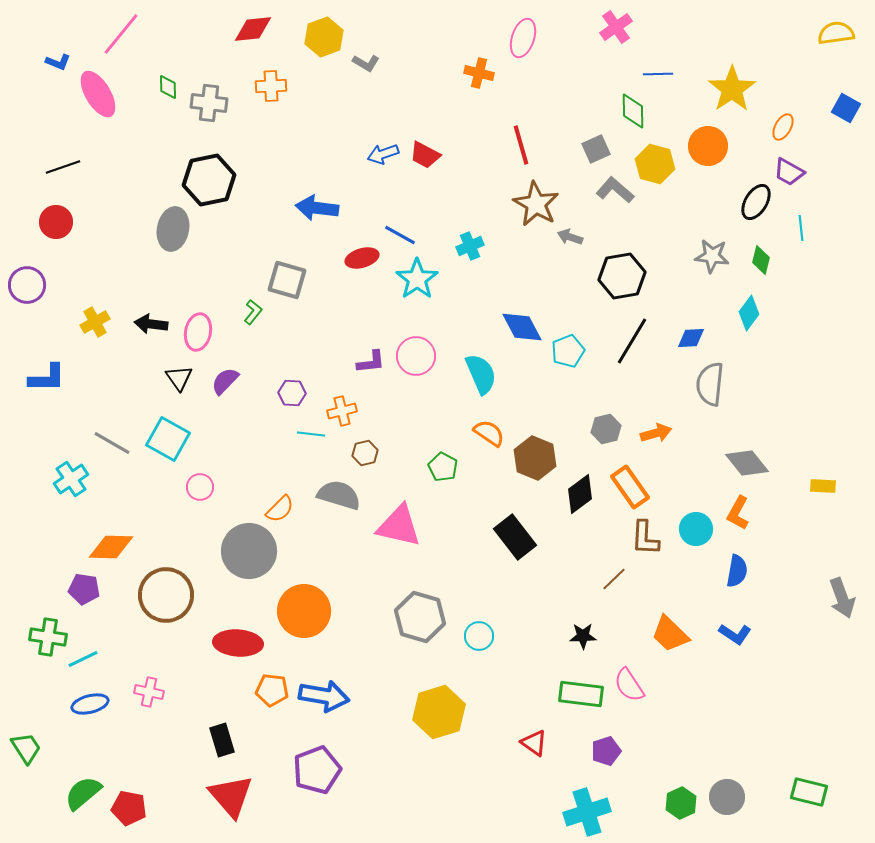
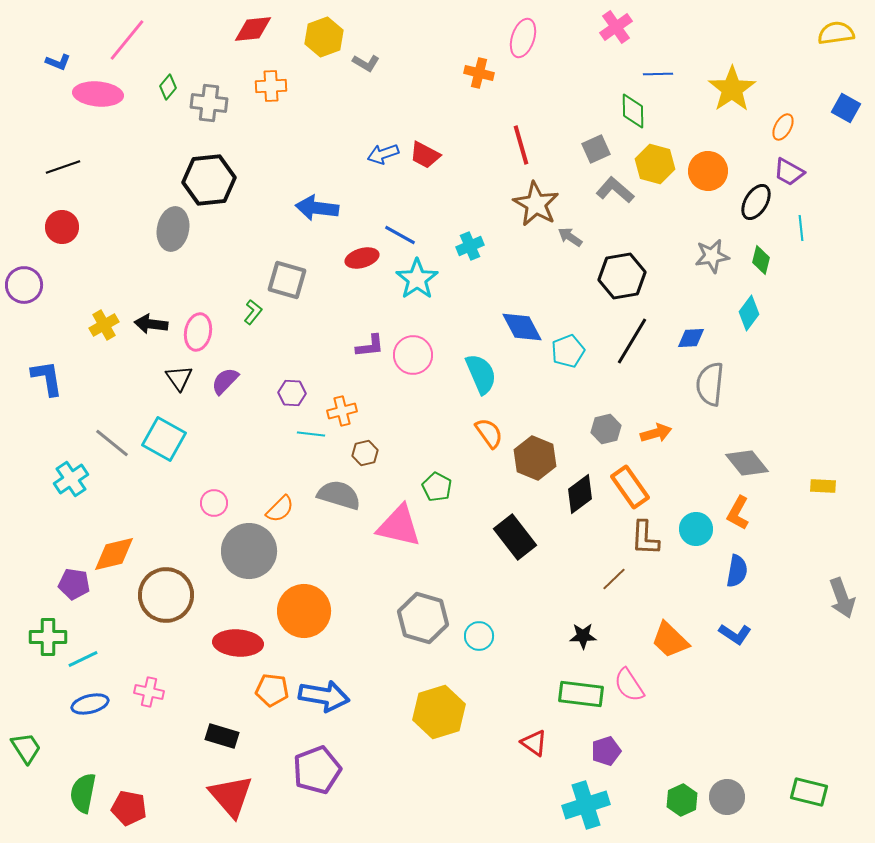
pink line at (121, 34): moved 6 px right, 6 px down
green diamond at (168, 87): rotated 40 degrees clockwise
pink ellipse at (98, 94): rotated 54 degrees counterclockwise
orange circle at (708, 146): moved 25 px down
black hexagon at (209, 180): rotated 6 degrees clockwise
red circle at (56, 222): moved 6 px right, 5 px down
gray arrow at (570, 237): rotated 15 degrees clockwise
gray star at (712, 256): rotated 16 degrees counterclockwise
purple circle at (27, 285): moved 3 px left
yellow cross at (95, 322): moved 9 px right, 3 px down
pink circle at (416, 356): moved 3 px left, 1 px up
purple L-shape at (371, 362): moved 1 px left, 16 px up
blue L-shape at (47, 378): rotated 99 degrees counterclockwise
orange semicircle at (489, 433): rotated 20 degrees clockwise
cyan square at (168, 439): moved 4 px left
gray line at (112, 443): rotated 9 degrees clockwise
green pentagon at (443, 467): moved 6 px left, 20 px down
pink circle at (200, 487): moved 14 px right, 16 px down
orange diamond at (111, 547): moved 3 px right, 7 px down; rotated 15 degrees counterclockwise
purple pentagon at (84, 589): moved 10 px left, 5 px up
gray hexagon at (420, 617): moved 3 px right, 1 px down
orange trapezoid at (670, 634): moved 6 px down
green cross at (48, 637): rotated 9 degrees counterclockwise
black rectangle at (222, 740): moved 4 px up; rotated 56 degrees counterclockwise
green semicircle at (83, 793): rotated 39 degrees counterclockwise
green hexagon at (681, 803): moved 1 px right, 3 px up
cyan cross at (587, 812): moved 1 px left, 7 px up
